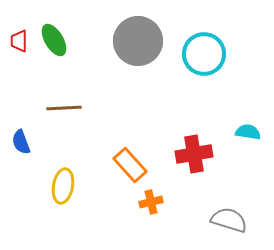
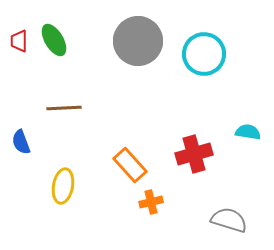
red cross: rotated 6 degrees counterclockwise
